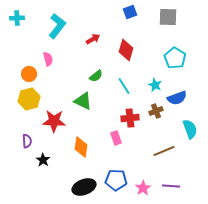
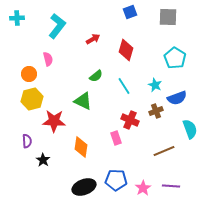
yellow hexagon: moved 3 px right
red cross: moved 2 px down; rotated 30 degrees clockwise
